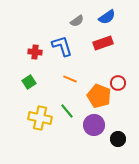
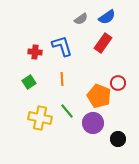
gray semicircle: moved 4 px right, 2 px up
red rectangle: rotated 36 degrees counterclockwise
orange line: moved 8 px left; rotated 64 degrees clockwise
purple circle: moved 1 px left, 2 px up
